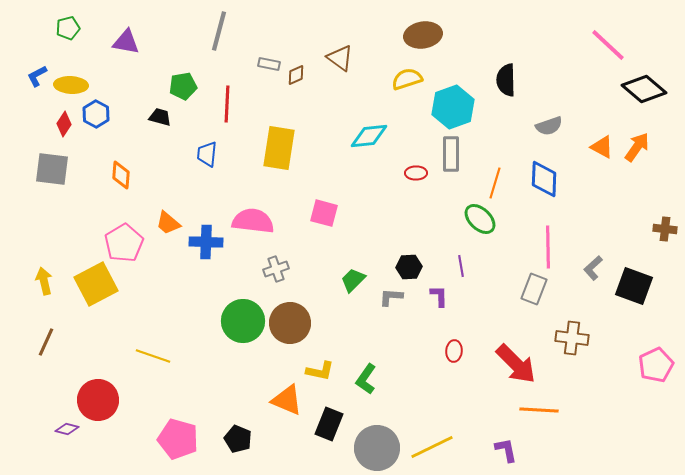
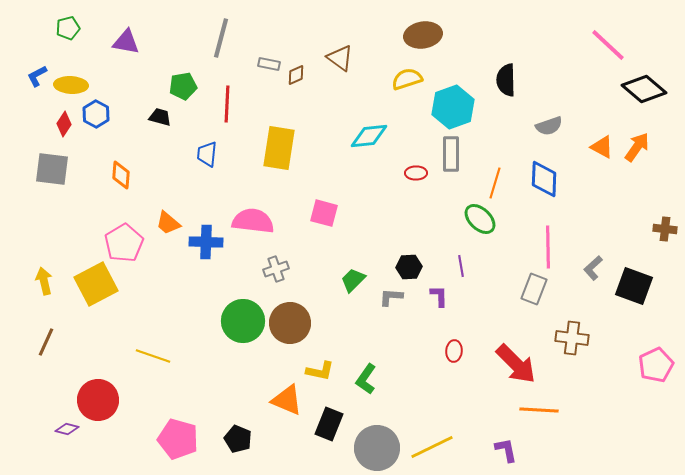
gray line at (219, 31): moved 2 px right, 7 px down
